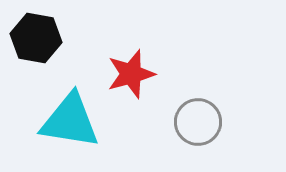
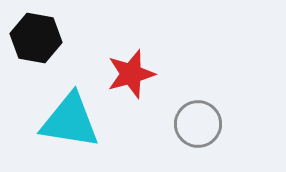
gray circle: moved 2 px down
